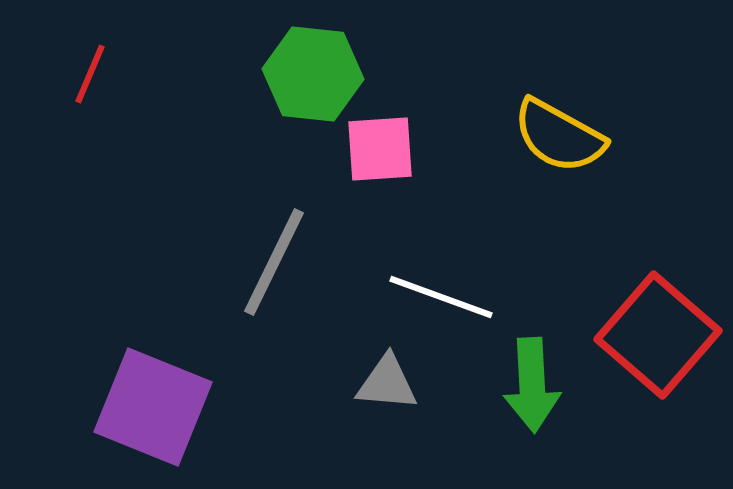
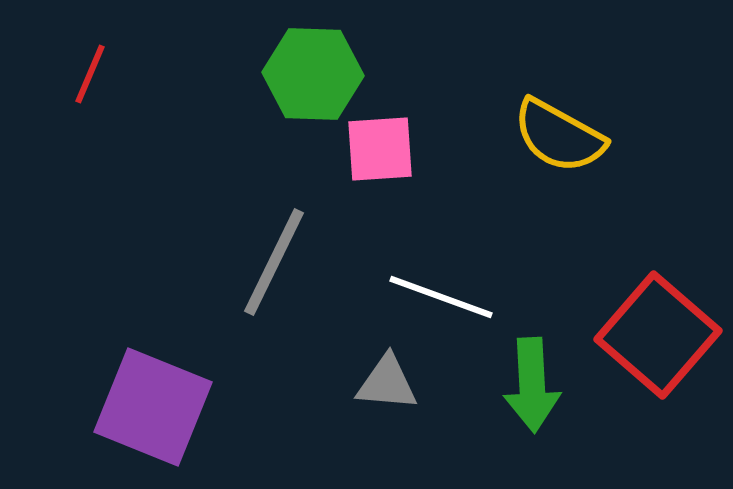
green hexagon: rotated 4 degrees counterclockwise
